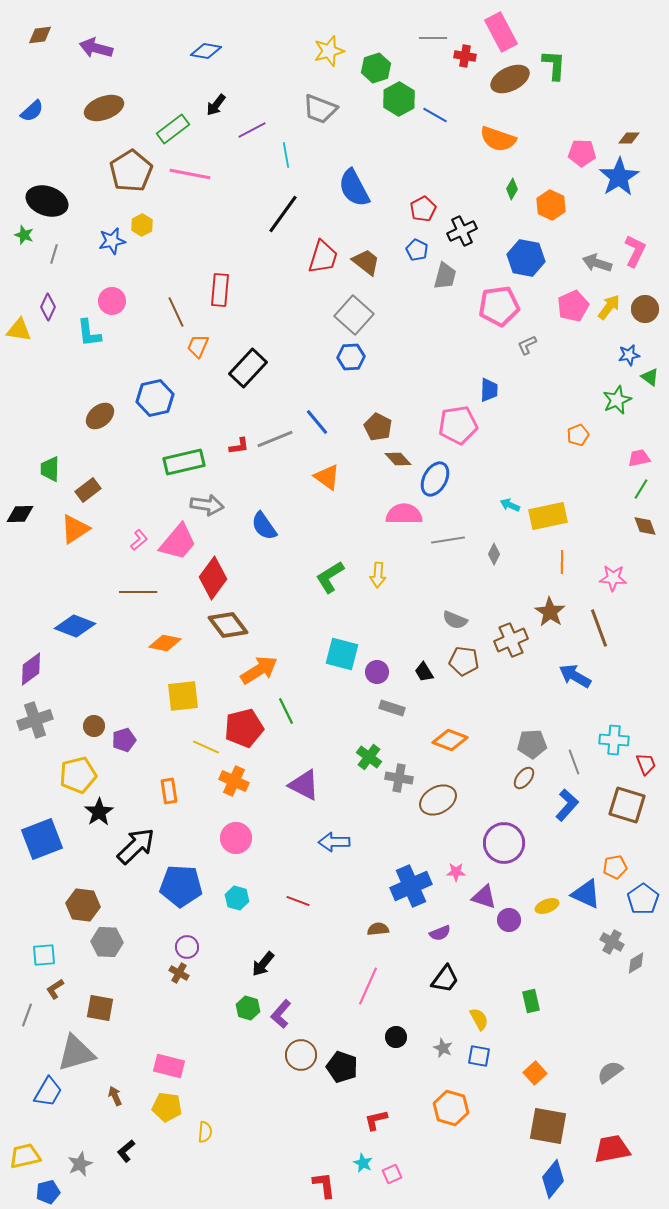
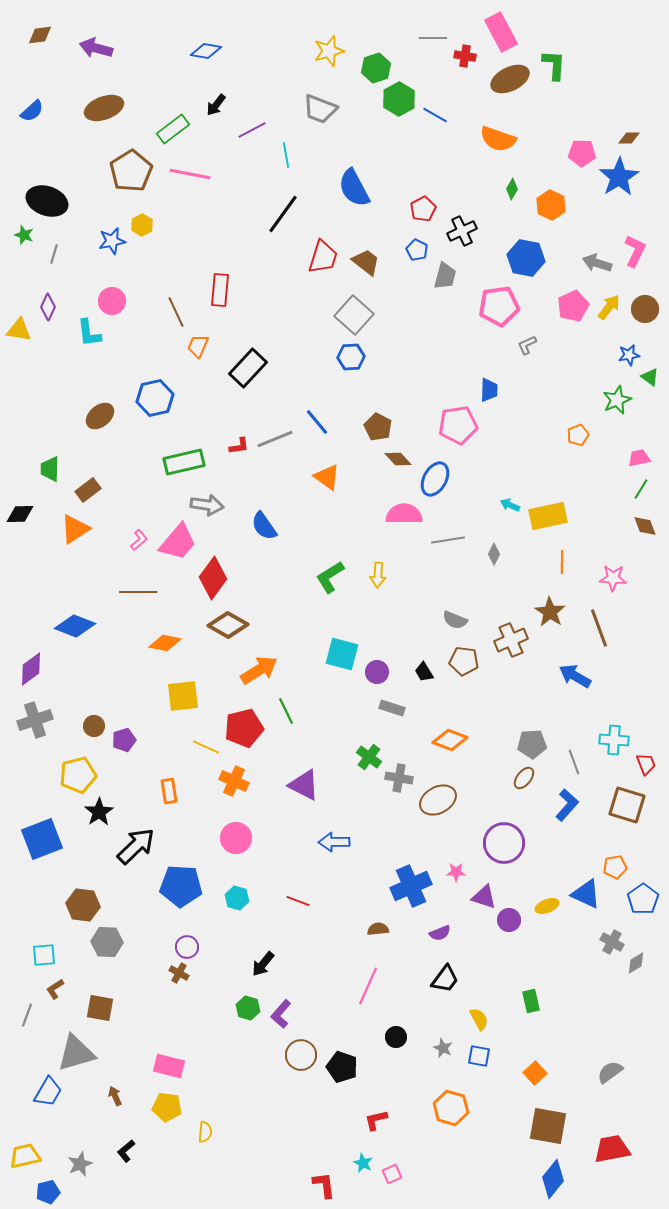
brown diamond at (228, 625): rotated 24 degrees counterclockwise
